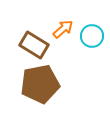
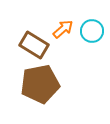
cyan circle: moved 5 px up
